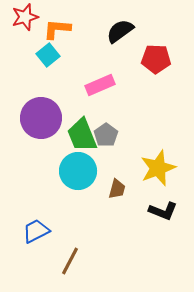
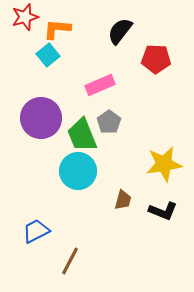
black semicircle: rotated 16 degrees counterclockwise
gray pentagon: moved 3 px right, 13 px up
yellow star: moved 6 px right, 4 px up; rotated 12 degrees clockwise
brown trapezoid: moved 6 px right, 11 px down
